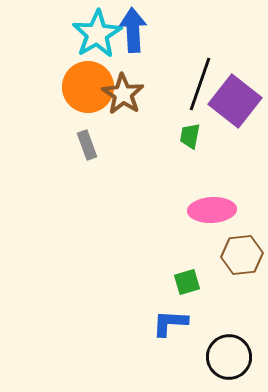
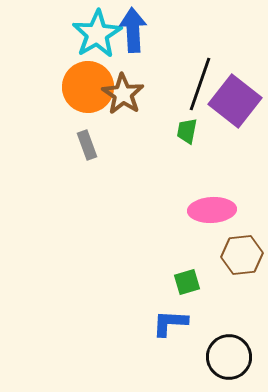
green trapezoid: moved 3 px left, 5 px up
